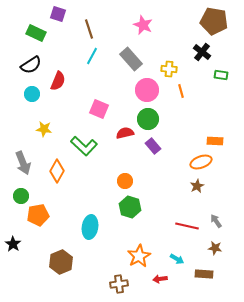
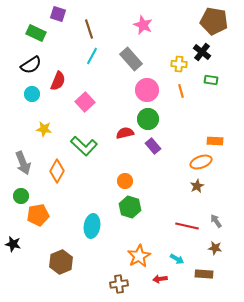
yellow cross at (169, 69): moved 10 px right, 5 px up
green rectangle at (221, 75): moved 10 px left, 5 px down
pink square at (99, 109): moved 14 px left, 7 px up; rotated 24 degrees clockwise
cyan ellipse at (90, 227): moved 2 px right, 1 px up
black star at (13, 244): rotated 21 degrees counterclockwise
